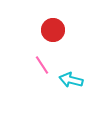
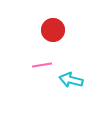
pink line: rotated 66 degrees counterclockwise
